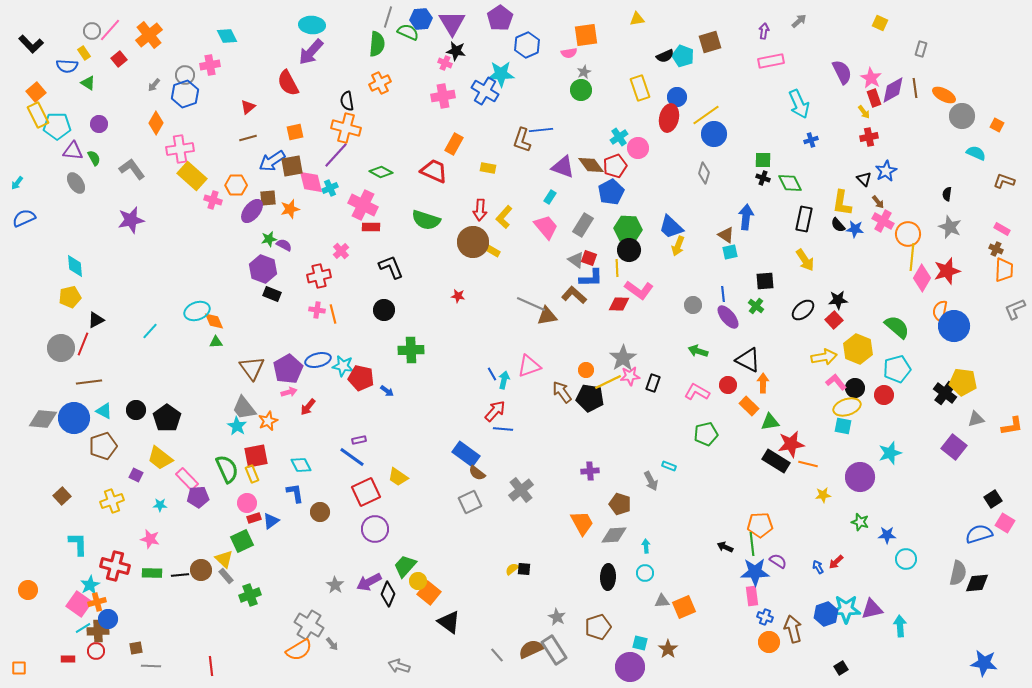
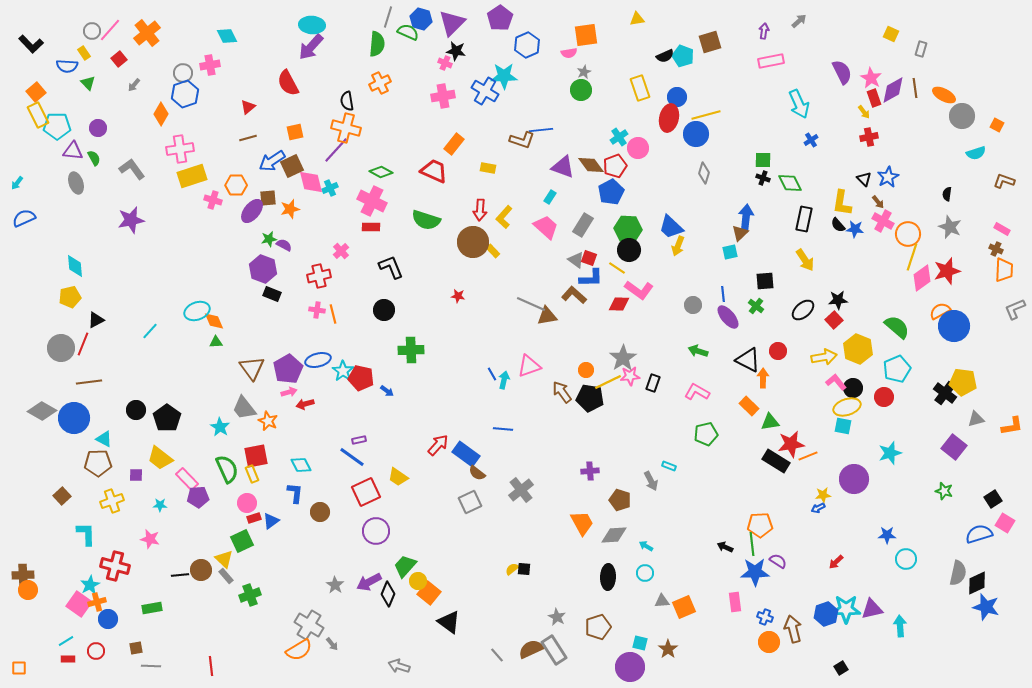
blue hexagon at (421, 19): rotated 20 degrees clockwise
purple triangle at (452, 23): rotated 16 degrees clockwise
yellow square at (880, 23): moved 11 px right, 11 px down
orange cross at (149, 35): moved 2 px left, 2 px up
purple arrow at (311, 52): moved 5 px up
cyan star at (501, 74): moved 3 px right, 2 px down
gray circle at (185, 75): moved 2 px left, 2 px up
green triangle at (88, 83): rotated 14 degrees clockwise
gray arrow at (154, 85): moved 20 px left
yellow line at (706, 115): rotated 20 degrees clockwise
orange diamond at (156, 123): moved 5 px right, 9 px up
purple circle at (99, 124): moved 1 px left, 4 px down
blue circle at (714, 134): moved 18 px left
brown L-shape at (522, 140): rotated 90 degrees counterclockwise
blue cross at (811, 140): rotated 16 degrees counterclockwise
orange rectangle at (454, 144): rotated 10 degrees clockwise
cyan semicircle at (976, 153): rotated 138 degrees clockwise
purple line at (336, 155): moved 5 px up
brown square at (292, 166): rotated 15 degrees counterclockwise
blue star at (886, 171): moved 2 px right, 6 px down
yellow rectangle at (192, 176): rotated 60 degrees counterclockwise
gray ellipse at (76, 183): rotated 15 degrees clockwise
pink cross at (363, 205): moved 9 px right, 4 px up
pink trapezoid at (546, 227): rotated 8 degrees counterclockwise
brown triangle at (726, 235): moved 14 px right, 2 px up; rotated 42 degrees clockwise
yellow rectangle at (493, 251): rotated 16 degrees clockwise
yellow line at (912, 257): rotated 12 degrees clockwise
yellow line at (617, 268): rotated 54 degrees counterclockwise
pink diamond at (922, 278): rotated 24 degrees clockwise
orange semicircle at (940, 311): rotated 50 degrees clockwise
cyan star at (343, 366): moved 5 px down; rotated 25 degrees clockwise
cyan pentagon at (897, 369): rotated 8 degrees counterclockwise
orange arrow at (763, 383): moved 5 px up
red circle at (728, 385): moved 50 px right, 34 px up
black circle at (855, 388): moved 2 px left
red circle at (884, 395): moved 2 px down
red arrow at (308, 407): moved 3 px left, 3 px up; rotated 36 degrees clockwise
cyan triangle at (104, 411): moved 28 px down
red arrow at (495, 411): moved 57 px left, 34 px down
gray diamond at (43, 419): moved 1 px left, 8 px up; rotated 24 degrees clockwise
orange star at (268, 421): rotated 24 degrees counterclockwise
cyan star at (237, 426): moved 17 px left, 1 px down
brown pentagon at (103, 446): moved 5 px left, 17 px down; rotated 16 degrees clockwise
orange line at (808, 464): moved 8 px up; rotated 36 degrees counterclockwise
purple square at (136, 475): rotated 24 degrees counterclockwise
purple circle at (860, 477): moved 6 px left, 2 px down
blue L-shape at (295, 493): rotated 15 degrees clockwise
brown pentagon at (620, 504): moved 4 px up
green star at (860, 522): moved 84 px right, 31 px up
purple circle at (375, 529): moved 1 px right, 2 px down
cyan L-shape at (78, 544): moved 8 px right, 10 px up
cyan arrow at (646, 546): rotated 56 degrees counterclockwise
blue arrow at (818, 567): moved 59 px up; rotated 88 degrees counterclockwise
green rectangle at (152, 573): moved 35 px down; rotated 12 degrees counterclockwise
black diamond at (977, 583): rotated 20 degrees counterclockwise
pink rectangle at (752, 596): moved 17 px left, 6 px down
cyan line at (83, 628): moved 17 px left, 13 px down
brown cross at (98, 631): moved 75 px left, 56 px up
blue star at (984, 663): moved 2 px right, 56 px up; rotated 8 degrees clockwise
